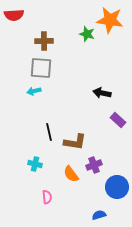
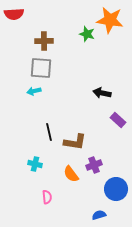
red semicircle: moved 1 px up
blue circle: moved 1 px left, 2 px down
